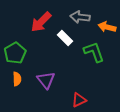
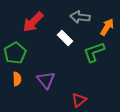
red arrow: moved 8 px left
orange arrow: rotated 108 degrees clockwise
green L-shape: rotated 90 degrees counterclockwise
red triangle: rotated 14 degrees counterclockwise
